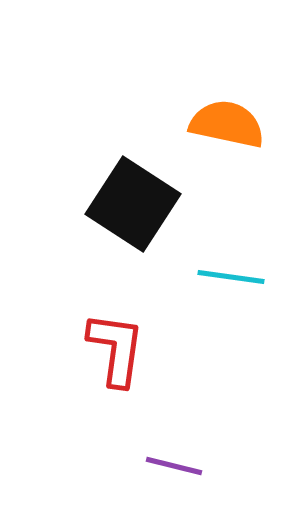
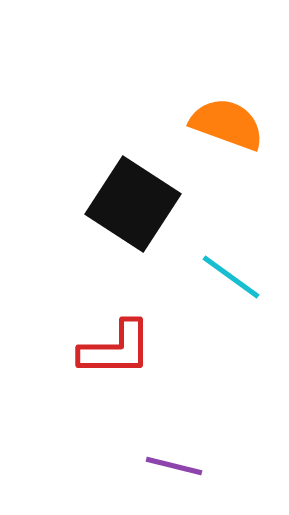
orange semicircle: rotated 8 degrees clockwise
cyan line: rotated 28 degrees clockwise
red L-shape: rotated 82 degrees clockwise
